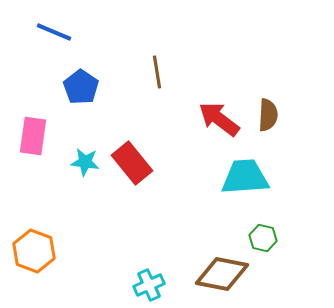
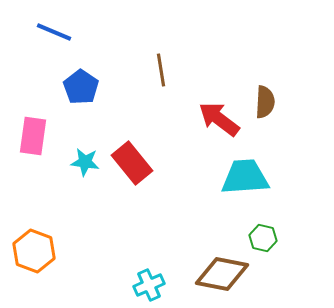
brown line: moved 4 px right, 2 px up
brown semicircle: moved 3 px left, 13 px up
